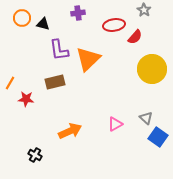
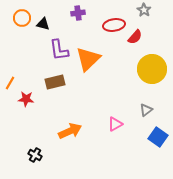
gray triangle: moved 8 px up; rotated 40 degrees clockwise
